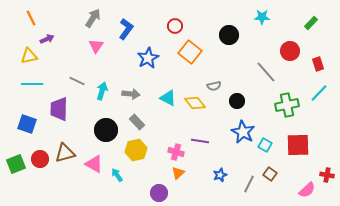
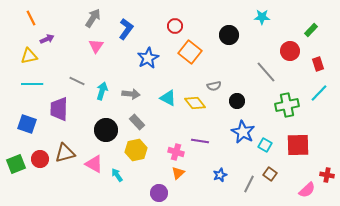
green rectangle at (311, 23): moved 7 px down
